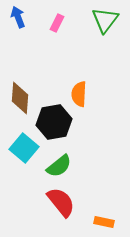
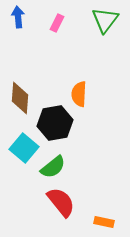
blue arrow: rotated 15 degrees clockwise
black hexagon: moved 1 px right, 1 px down
green semicircle: moved 6 px left, 1 px down
